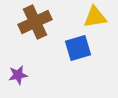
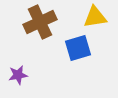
brown cross: moved 5 px right
